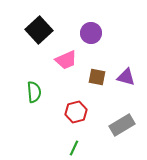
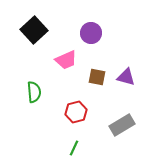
black square: moved 5 px left
